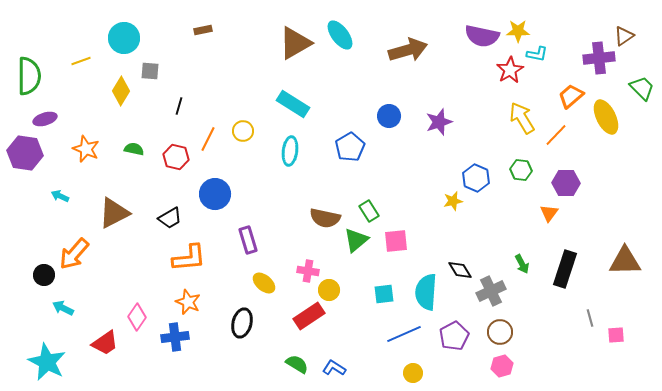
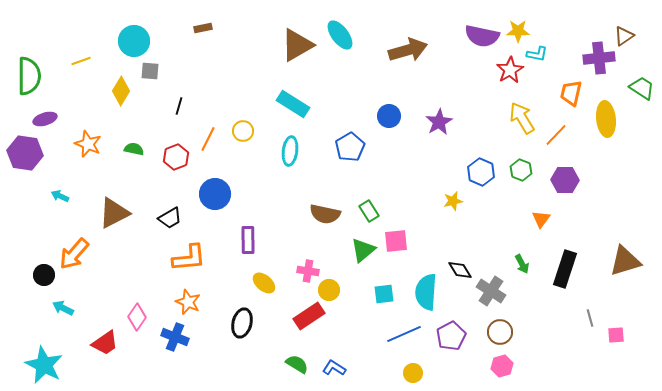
brown rectangle at (203, 30): moved 2 px up
cyan circle at (124, 38): moved 10 px right, 3 px down
brown triangle at (295, 43): moved 2 px right, 2 px down
green trapezoid at (642, 88): rotated 12 degrees counterclockwise
orange trapezoid at (571, 96): moved 3 px up; rotated 36 degrees counterclockwise
yellow ellipse at (606, 117): moved 2 px down; rotated 20 degrees clockwise
purple star at (439, 122): rotated 12 degrees counterclockwise
orange star at (86, 149): moved 2 px right, 5 px up
red hexagon at (176, 157): rotated 25 degrees clockwise
green hexagon at (521, 170): rotated 15 degrees clockwise
blue hexagon at (476, 178): moved 5 px right, 6 px up
purple hexagon at (566, 183): moved 1 px left, 3 px up
orange triangle at (549, 213): moved 8 px left, 6 px down
brown semicircle at (325, 218): moved 4 px up
purple rectangle at (248, 240): rotated 16 degrees clockwise
green triangle at (356, 240): moved 7 px right, 10 px down
brown triangle at (625, 261): rotated 16 degrees counterclockwise
gray cross at (491, 291): rotated 32 degrees counterclockwise
purple pentagon at (454, 336): moved 3 px left
blue cross at (175, 337): rotated 28 degrees clockwise
cyan star at (47, 362): moved 3 px left, 3 px down
